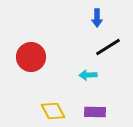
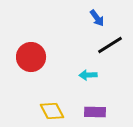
blue arrow: rotated 36 degrees counterclockwise
black line: moved 2 px right, 2 px up
yellow diamond: moved 1 px left
